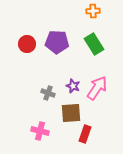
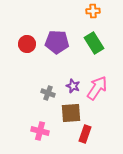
green rectangle: moved 1 px up
